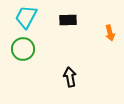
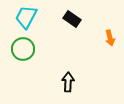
black rectangle: moved 4 px right, 1 px up; rotated 36 degrees clockwise
orange arrow: moved 5 px down
black arrow: moved 2 px left, 5 px down; rotated 12 degrees clockwise
